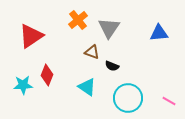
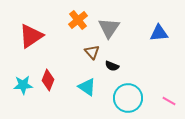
brown triangle: rotated 28 degrees clockwise
red diamond: moved 1 px right, 5 px down
